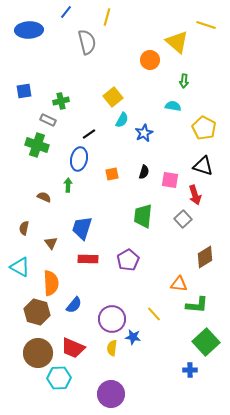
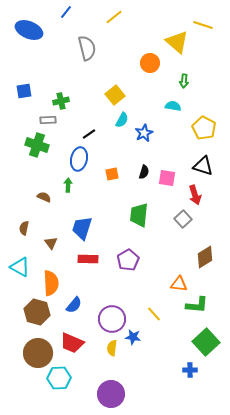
yellow line at (107, 17): moved 7 px right; rotated 36 degrees clockwise
yellow line at (206, 25): moved 3 px left
blue ellipse at (29, 30): rotated 24 degrees clockwise
gray semicircle at (87, 42): moved 6 px down
orange circle at (150, 60): moved 3 px down
yellow square at (113, 97): moved 2 px right, 2 px up
gray rectangle at (48, 120): rotated 28 degrees counterclockwise
pink square at (170, 180): moved 3 px left, 2 px up
green trapezoid at (143, 216): moved 4 px left, 1 px up
red trapezoid at (73, 348): moved 1 px left, 5 px up
